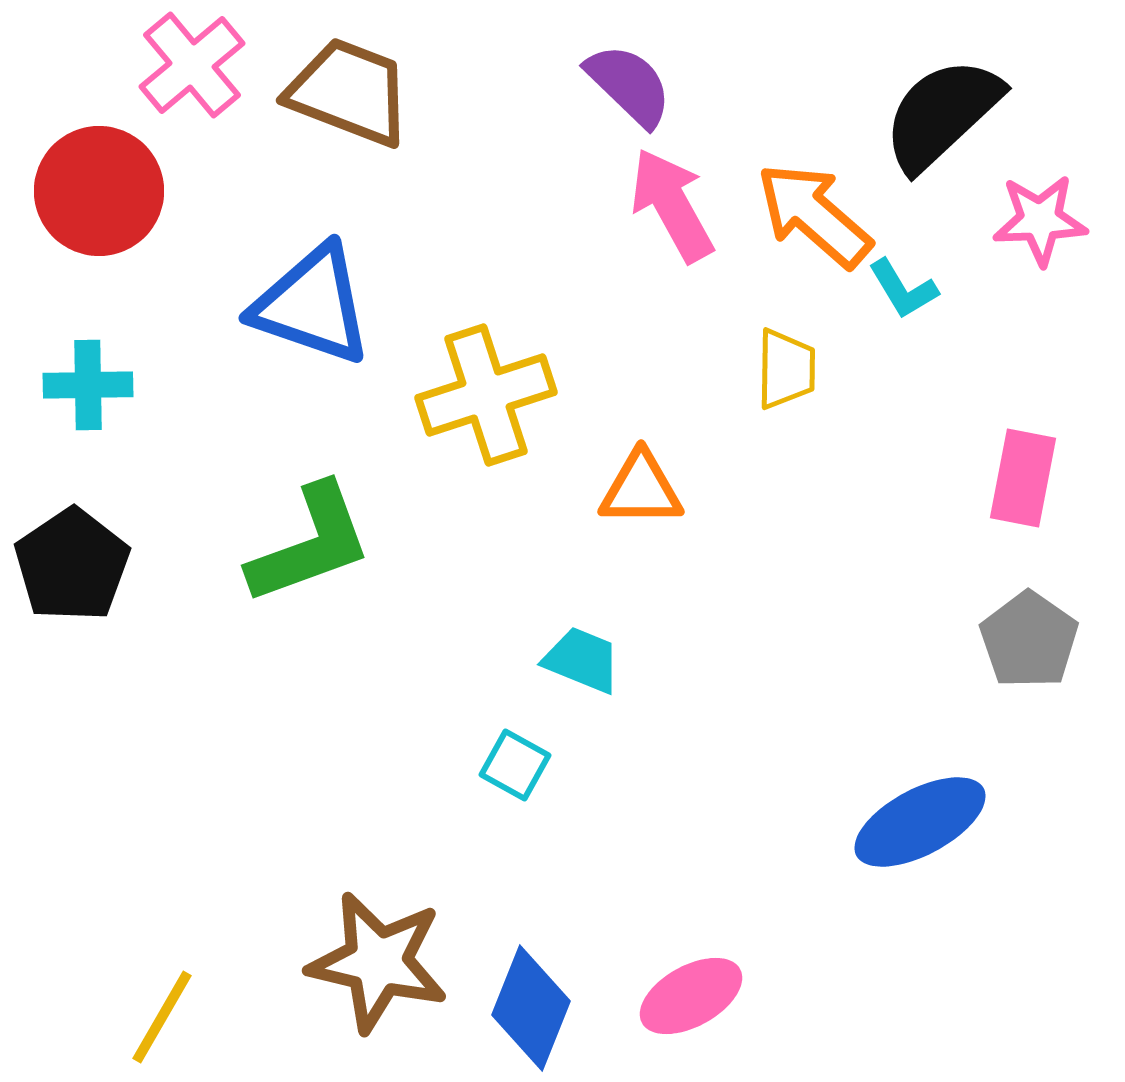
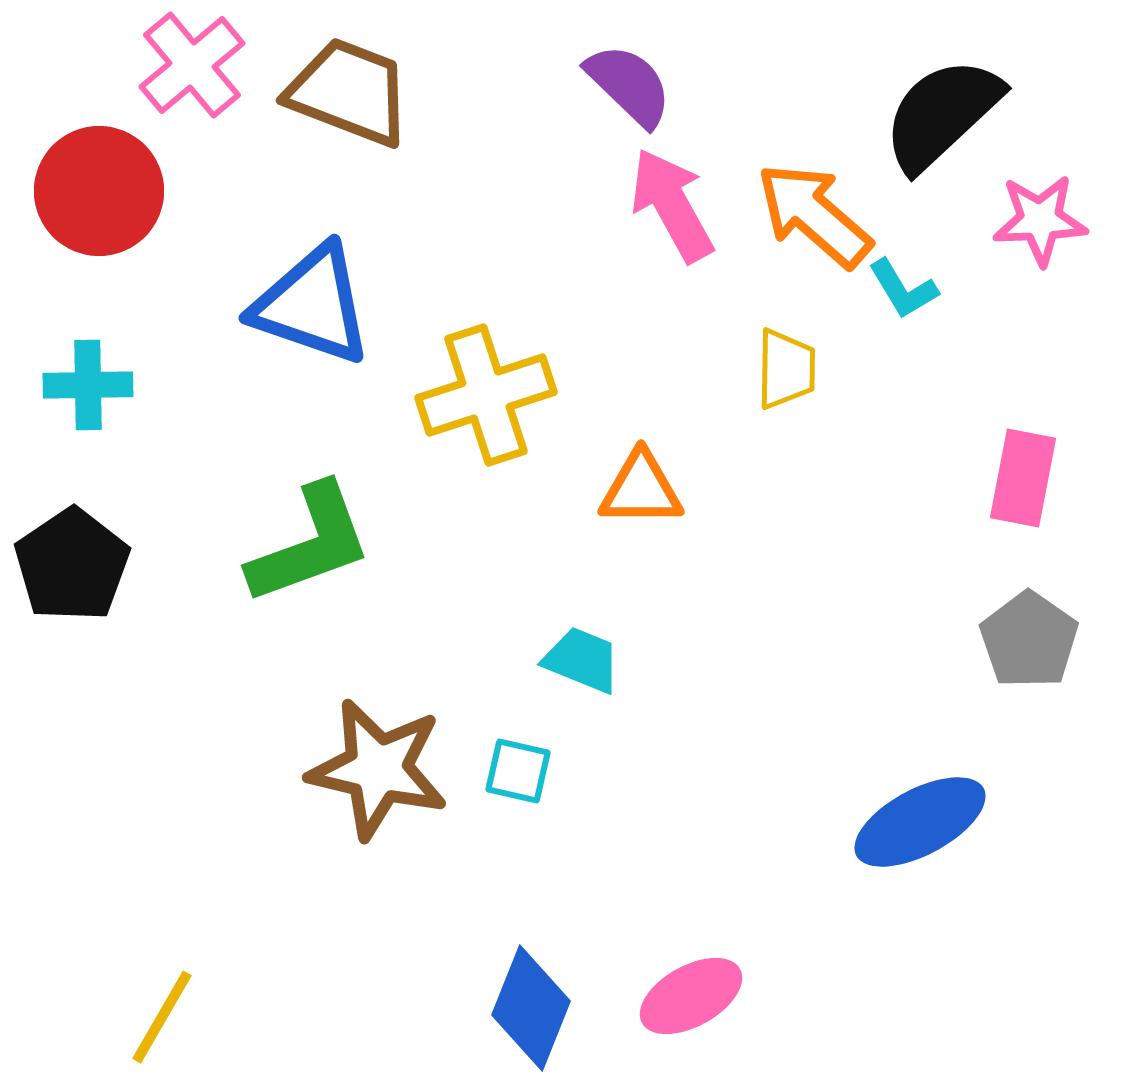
cyan square: moved 3 px right, 6 px down; rotated 16 degrees counterclockwise
brown star: moved 193 px up
